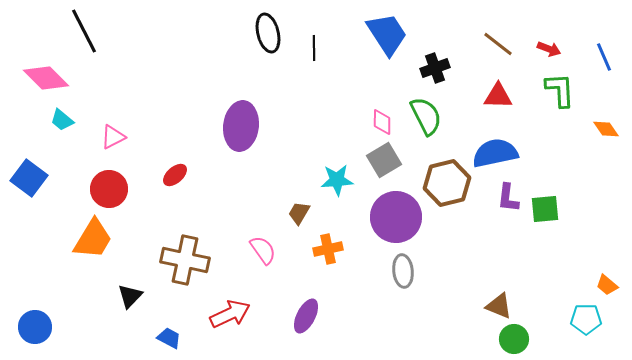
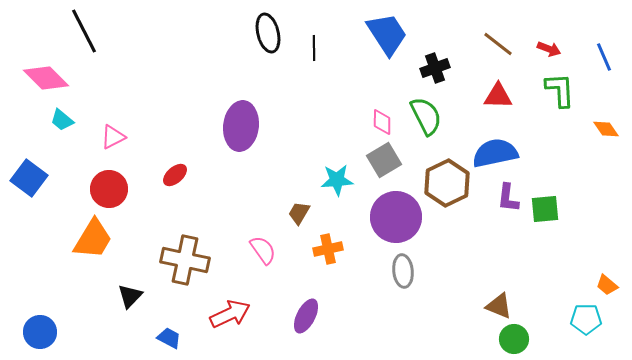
brown hexagon at (447, 183): rotated 12 degrees counterclockwise
blue circle at (35, 327): moved 5 px right, 5 px down
